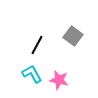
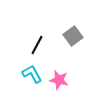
gray square: rotated 18 degrees clockwise
